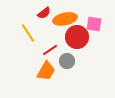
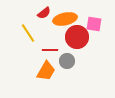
red line: rotated 35 degrees clockwise
